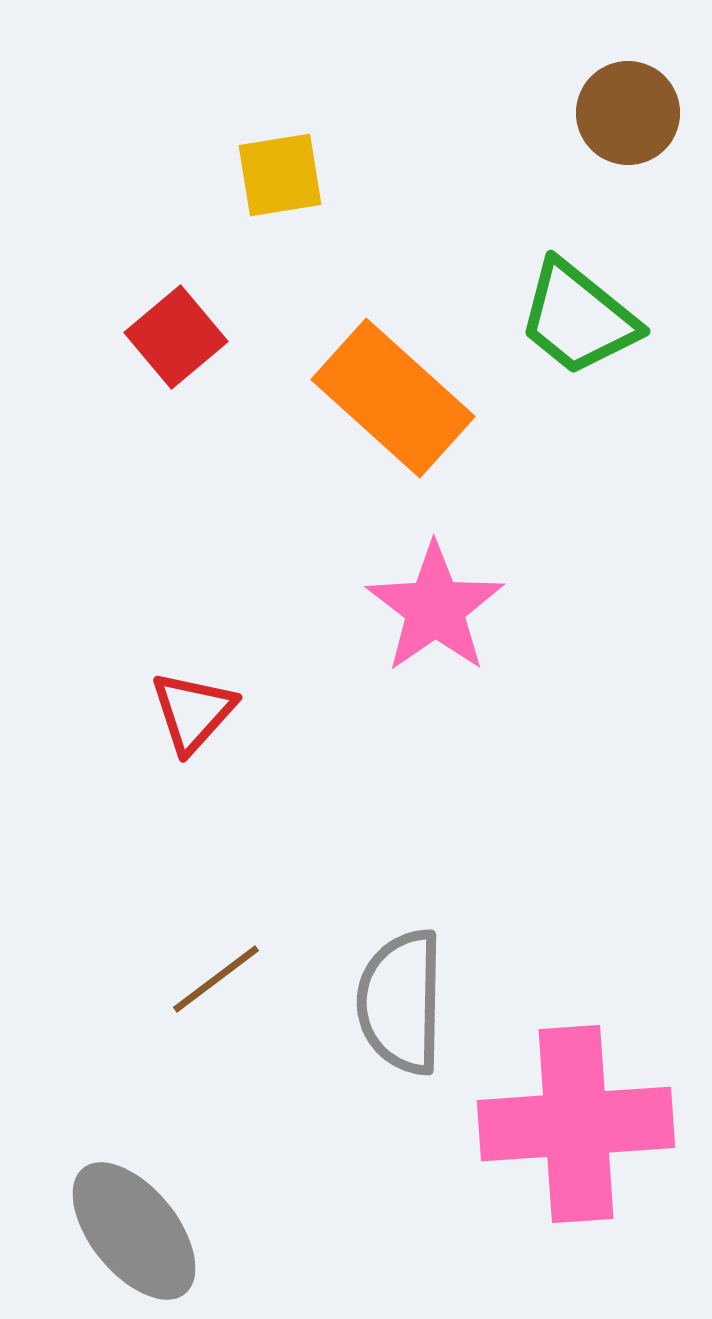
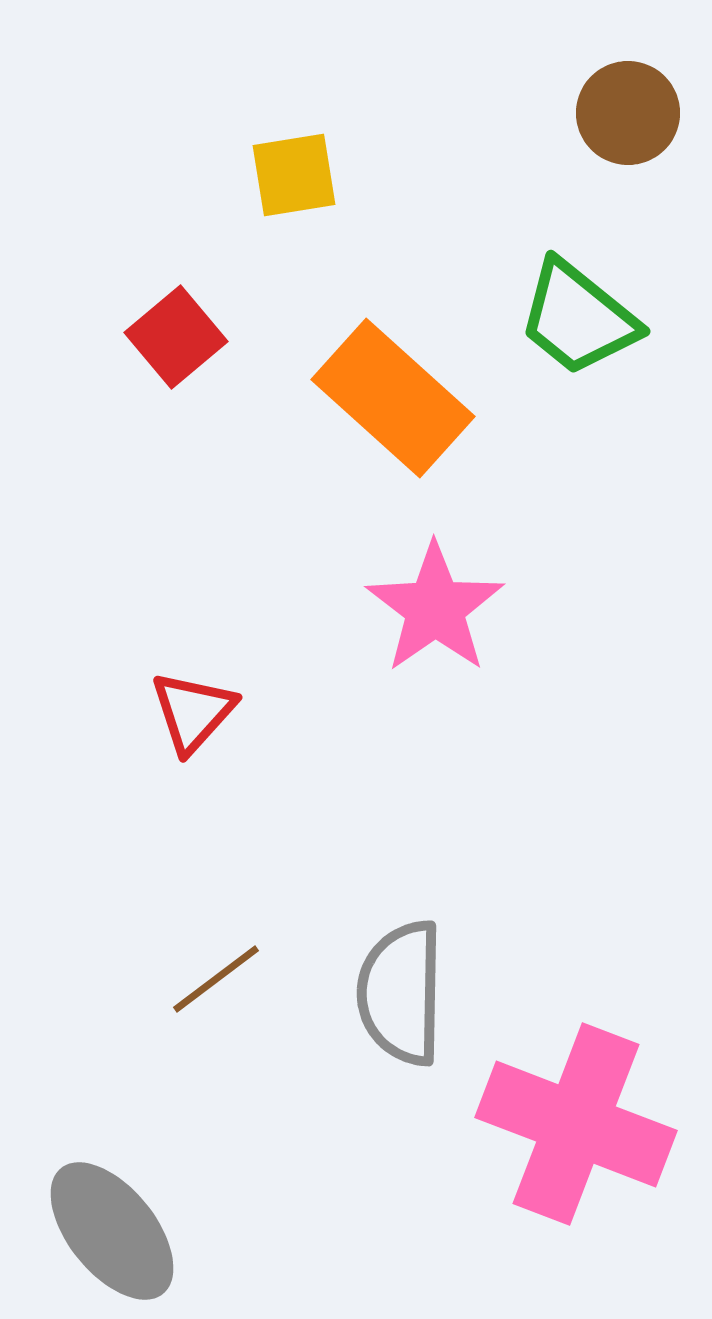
yellow square: moved 14 px right
gray semicircle: moved 9 px up
pink cross: rotated 25 degrees clockwise
gray ellipse: moved 22 px left
